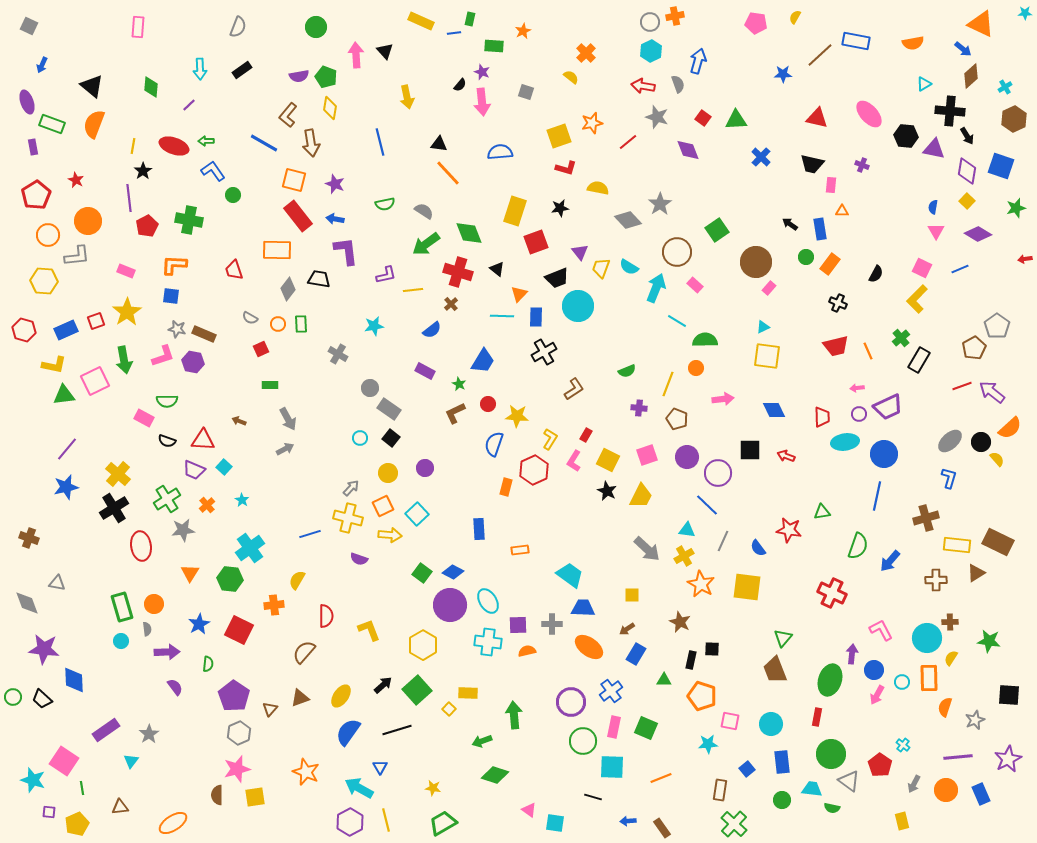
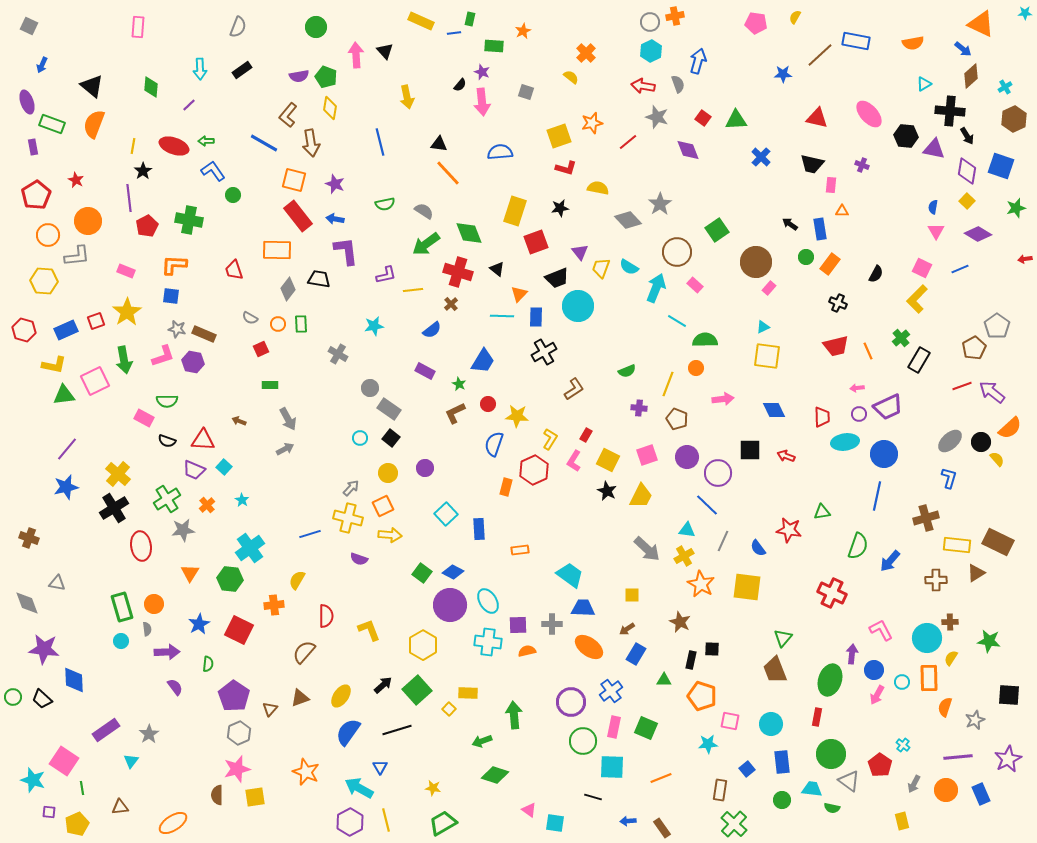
cyan square at (417, 514): moved 29 px right
